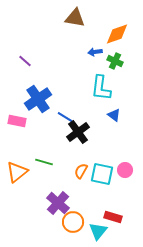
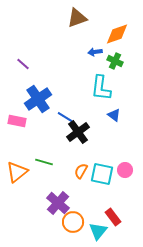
brown triangle: moved 2 px right; rotated 30 degrees counterclockwise
purple line: moved 2 px left, 3 px down
red rectangle: rotated 36 degrees clockwise
